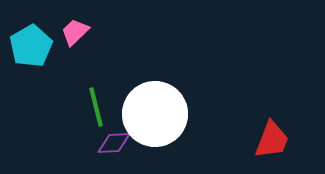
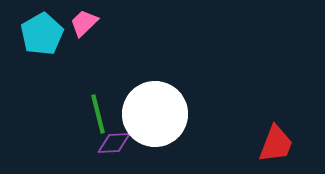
pink trapezoid: moved 9 px right, 9 px up
cyan pentagon: moved 11 px right, 12 px up
green line: moved 2 px right, 7 px down
red trapezoid: moved 4 px right, 4 px down
